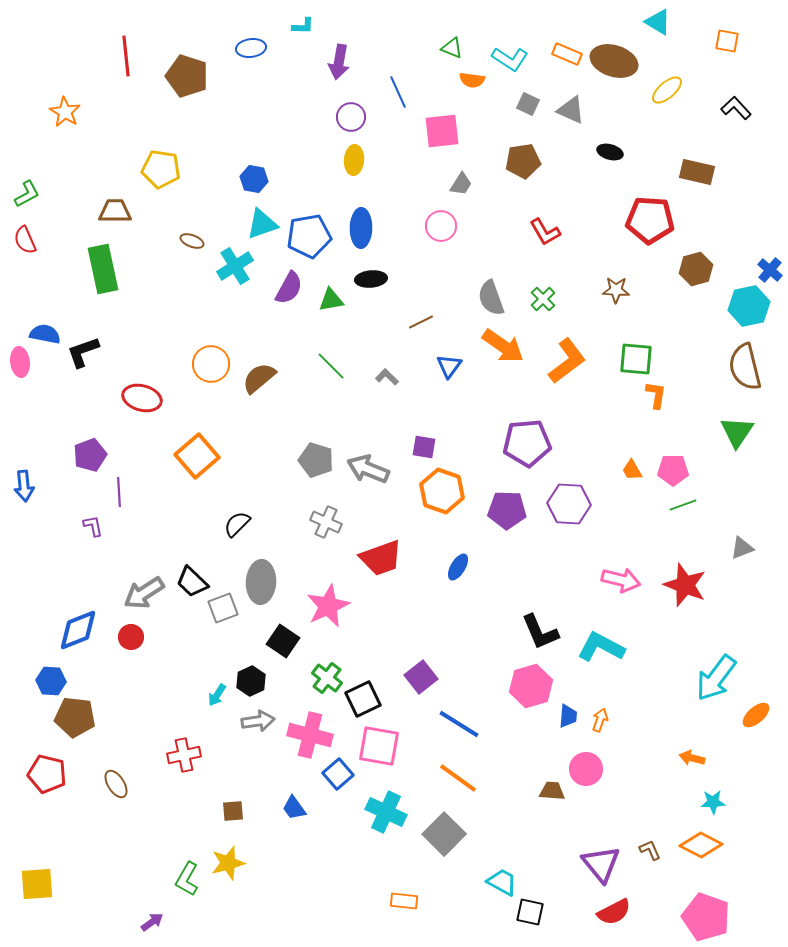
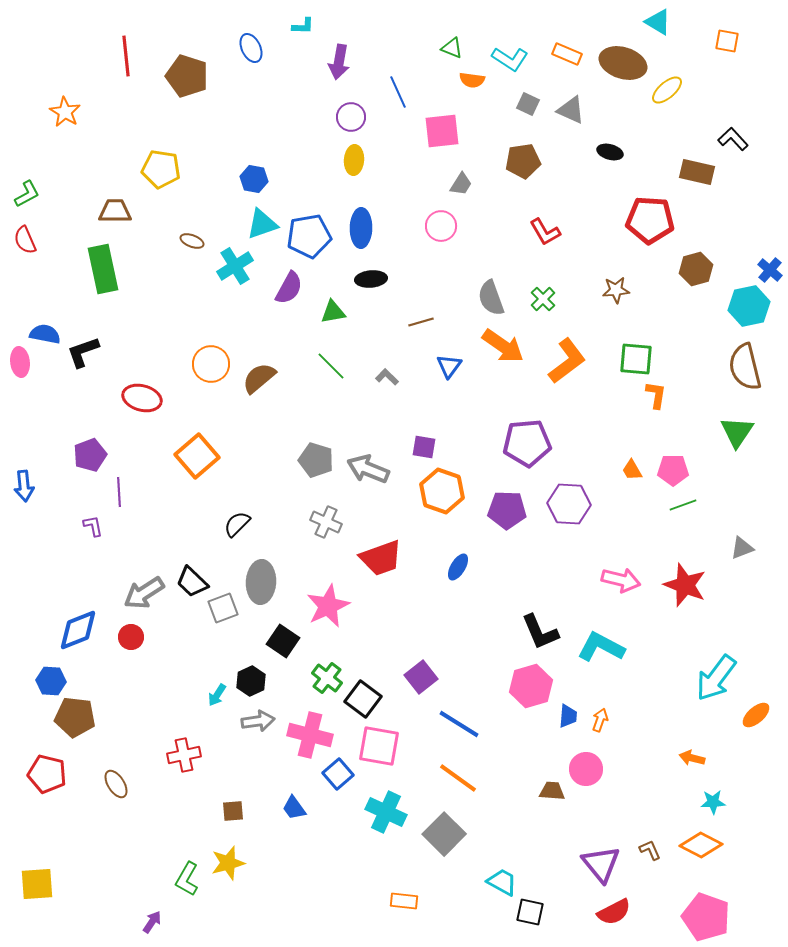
blue ellipse at (251, 48): rotated 72 degrees clockwise
brown ellipse at (614, 61): moved 9 px right, 2 px down
black L-shape at (736, 108): moved 3 px left, 31 px down
brown star at (616, 290): rotated 8 degrees counterclockwise
green triangle at (331, 300): moved 2 px right, 12 px down
brown line at (421, 322): rotated 10 degrees clockwise
black square at (363, 699): rotated 27 degrees counterclockwise
purple arrow at (152, 922): rotated 20 degrees counterclockwise
